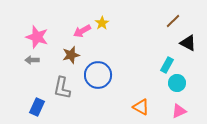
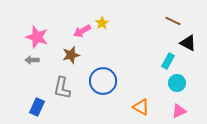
brown line: rotated 70 degrees clockwise
cyan rectangle: moved 1 px right, 4 px up
blue circle: moved 5 px right, 6 px down
